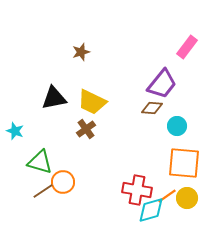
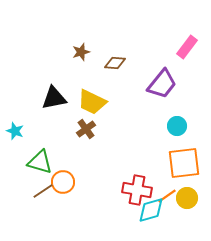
brown diamond: moved 37 px left, 45 px up
orange square: rotated 12 degrees counterclockwise
